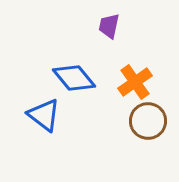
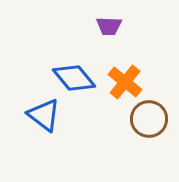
purple trapezoid: rotated 100 degrees counterclockwise
orange cross: moved 10 px left; rotated 16 degrees counterclockwise
brown circle: moved 1 px right, 2 px up
